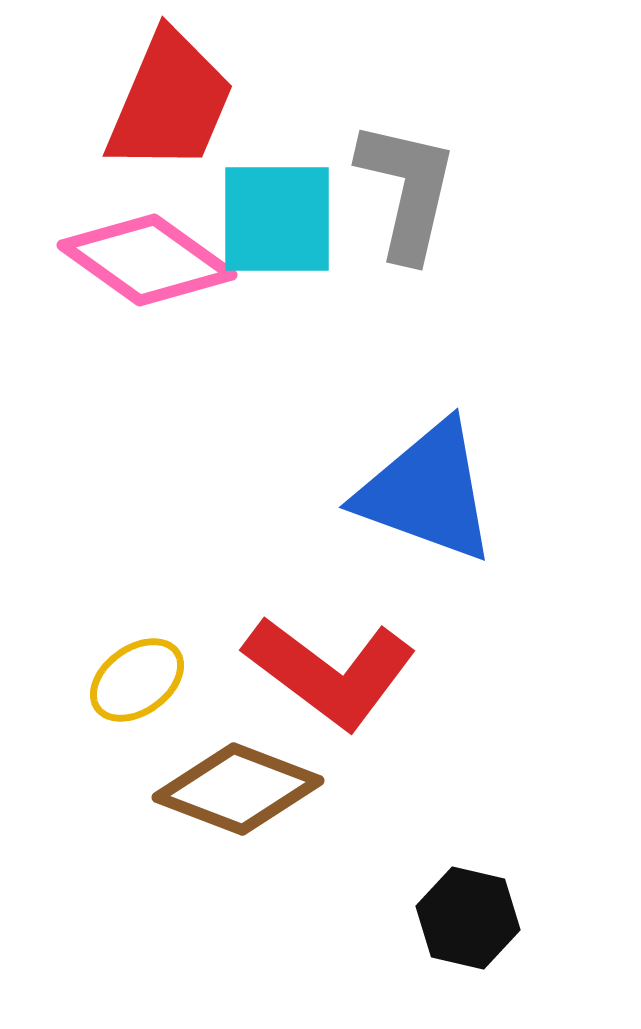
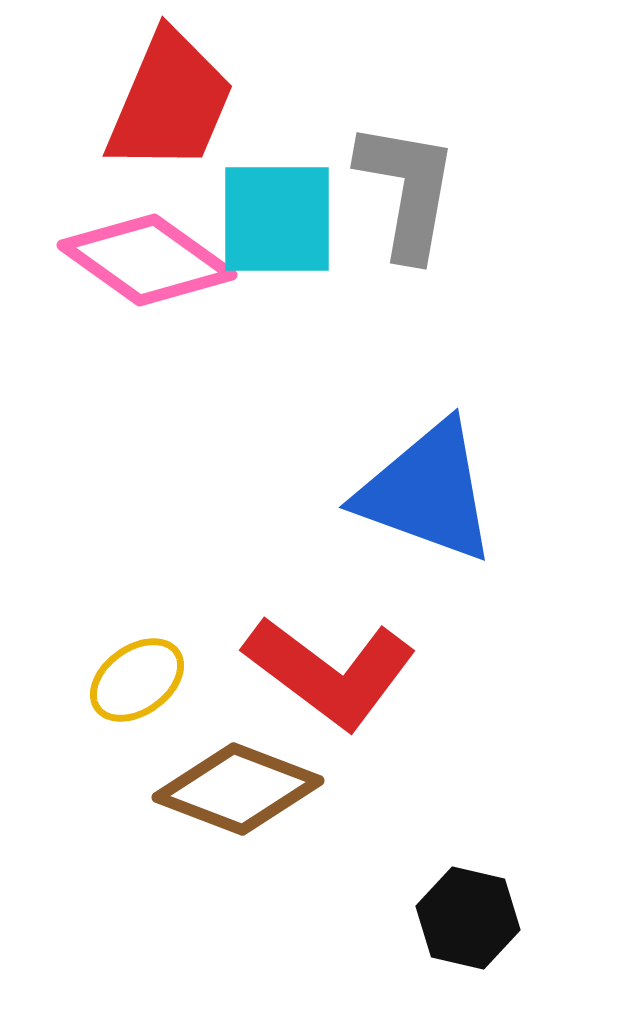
gray L-shape: rotated 3 degrees counterclockwise
